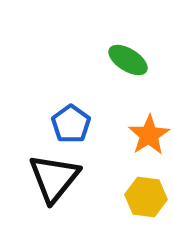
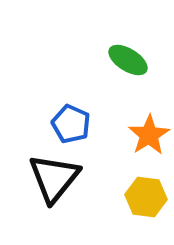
blue pentagon: rotated 12 degrees counterclockwise
